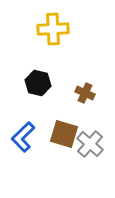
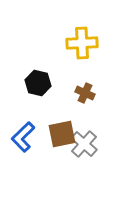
yellow cross: moved 29 px right, 14 px down
brown square: moved 2 px left; rotated 28 degrees counterclockwise
gray cross: moved 6 px left
